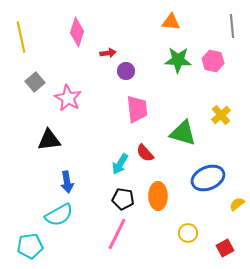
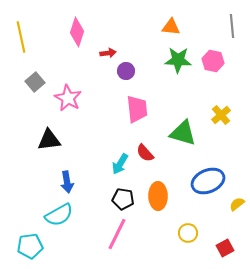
orange triangle: moved 5 px down
blue ellipse: moved 3 px down
